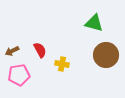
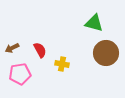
brown arrow: moved 3 px up
brown circle: moved 2 px up
pink pentagon: moved 1 px right, 1 px up
